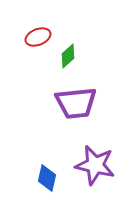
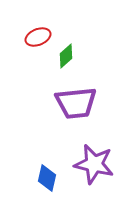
green diamond: moved 2 px left
purple star: moved 1 px left, 1 px up
